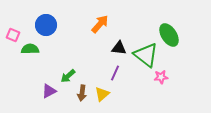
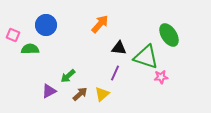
green triangle: moved 2 px down; rotated 20 degrees counterclockwise
brown arrow: moved 2 px left, 1 px down; rotated 140 degrees counterclockwise
